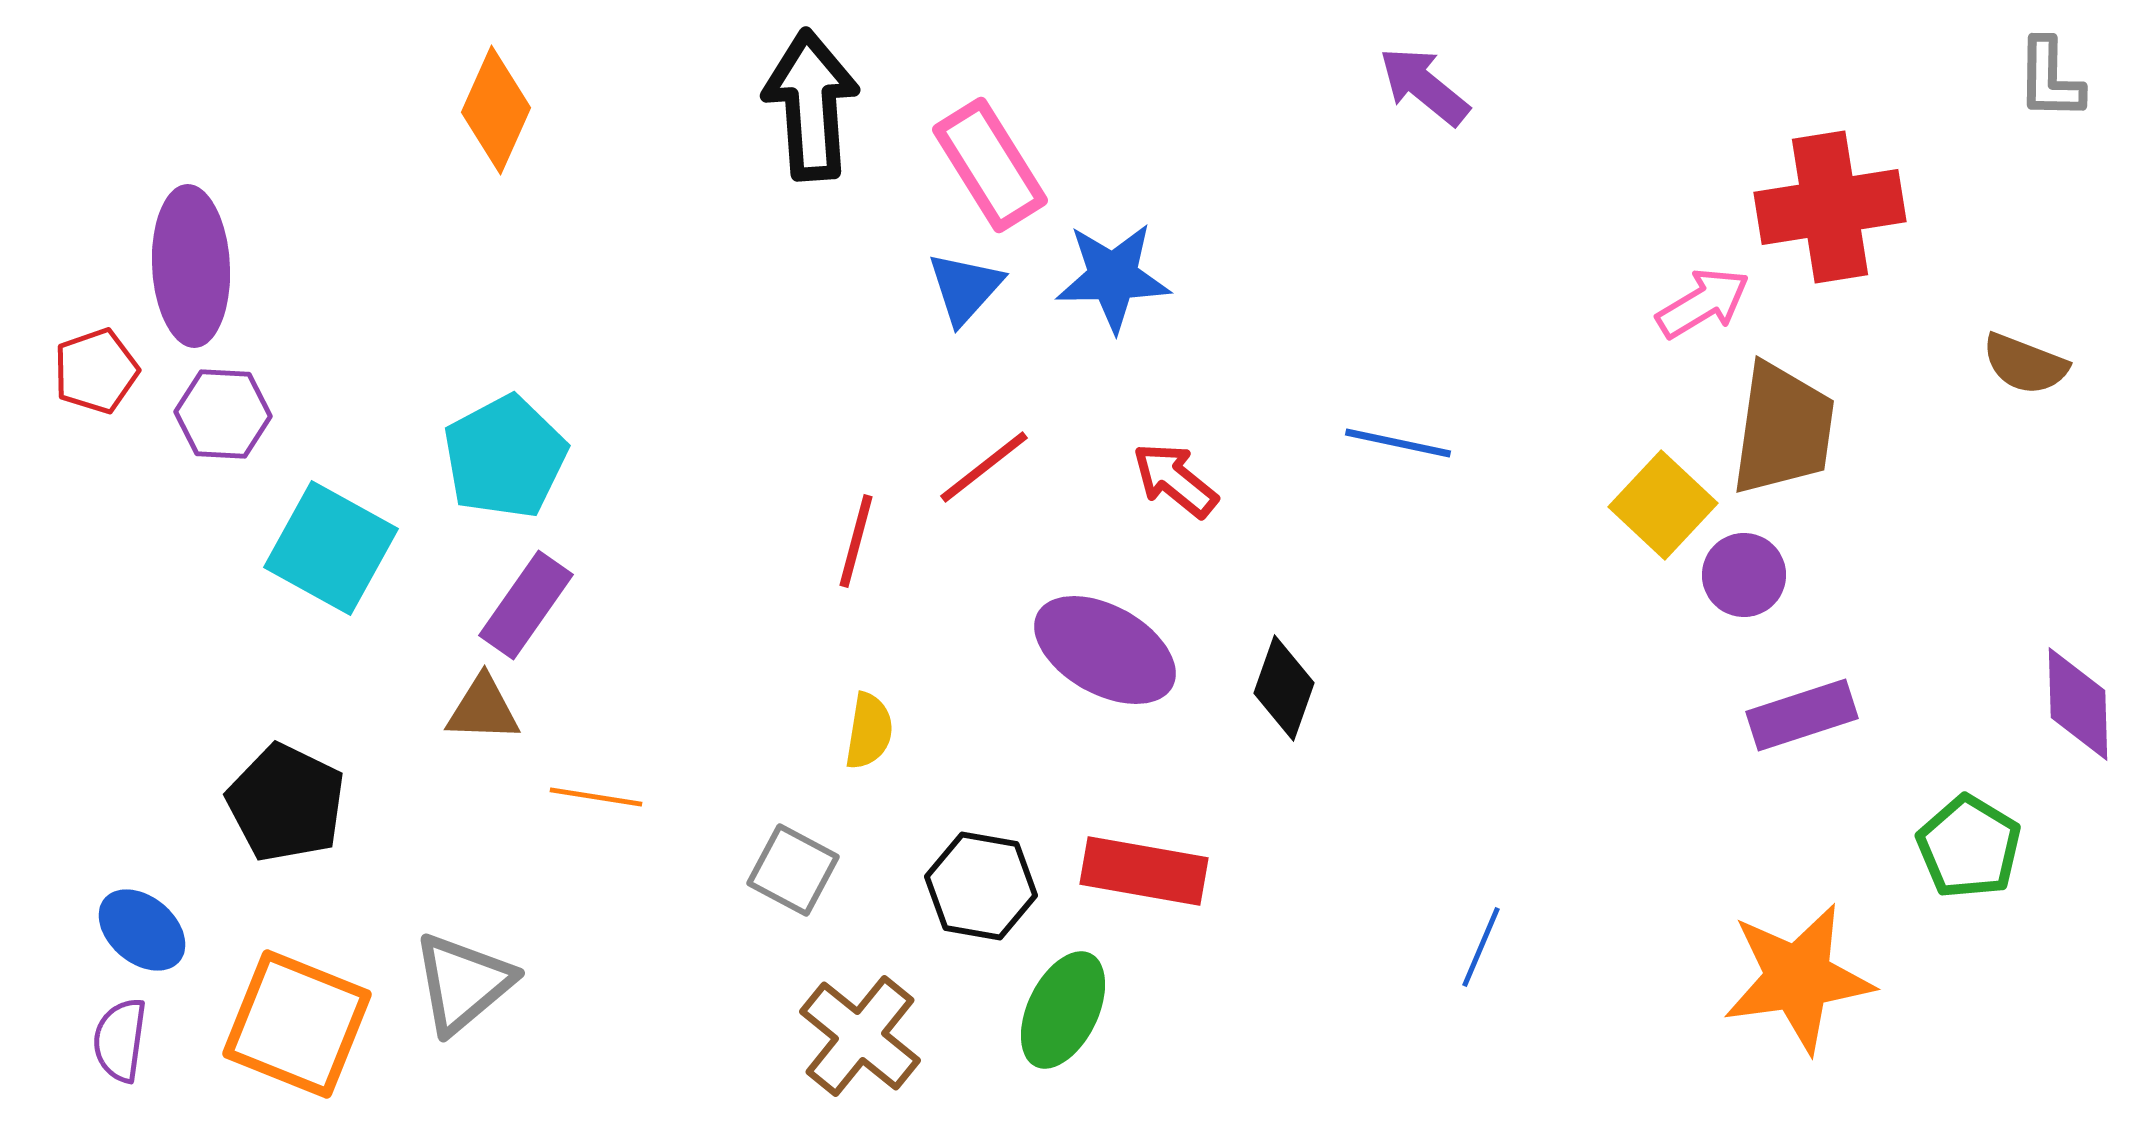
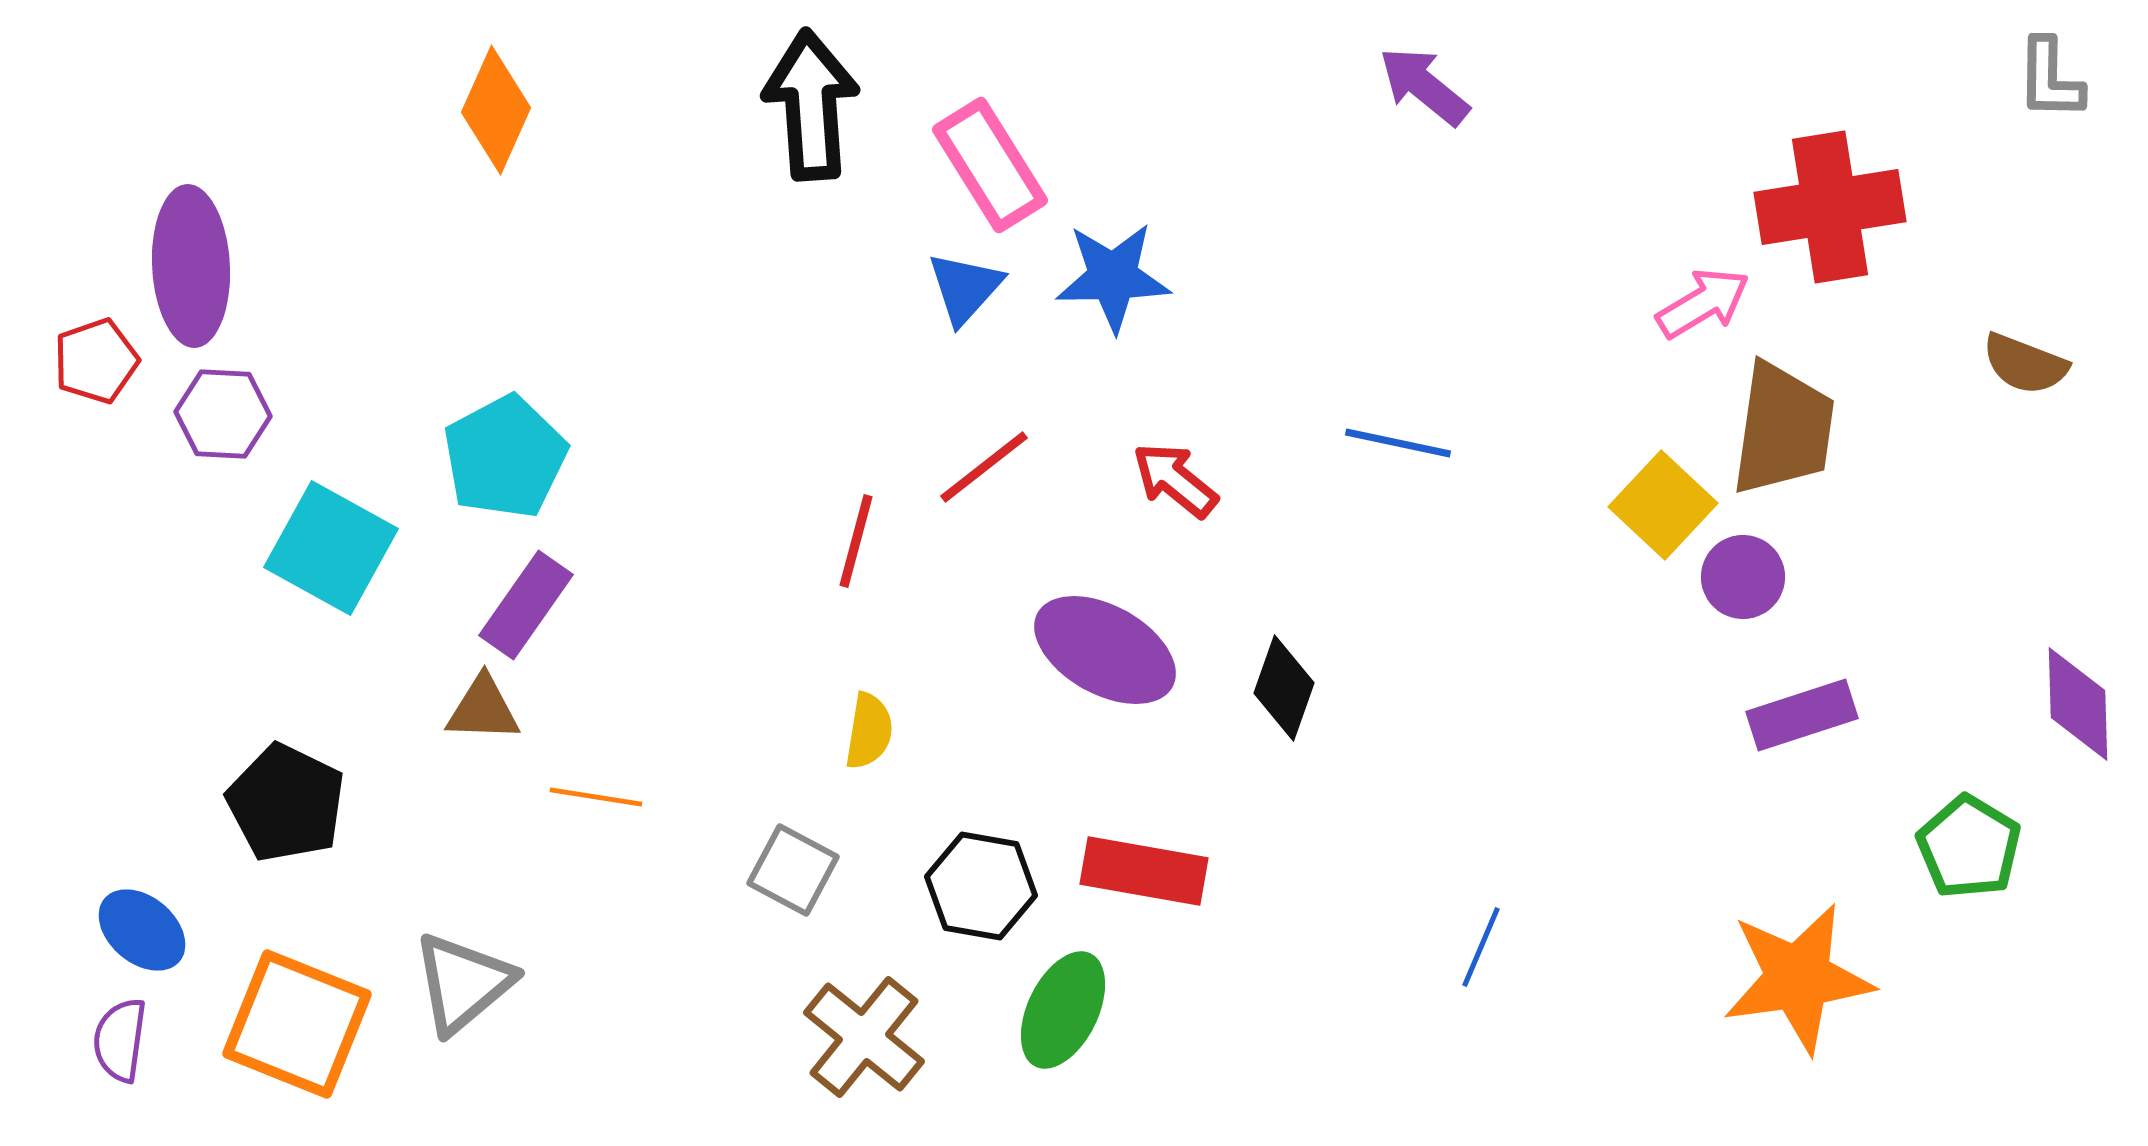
red pentagon at (96, 371): moved 10 px up
purple circle at (1744, 575): moved 1 px left, 2 px down
brown cross at (860, 1036): moved 4 px right, 1 px down
